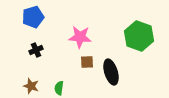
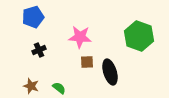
black cross: moved 3 px right
black ellipse: moved 1 px left
green semicircle: rotated 120 degrees clockwise
